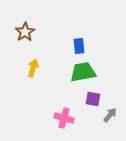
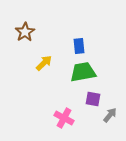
yellow arrow: moved 11 px right, 5 px up; rotated 30 degrees clockwise
pink cross: rotated 12 degrees clockwise
